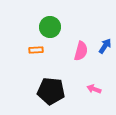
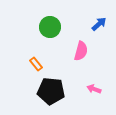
blue arrow: moved 6 px left, 22 px up; rotated 14 degrees clockwise
orange rectangle: moved 14 px down; rotated 56 degrees clockwise
